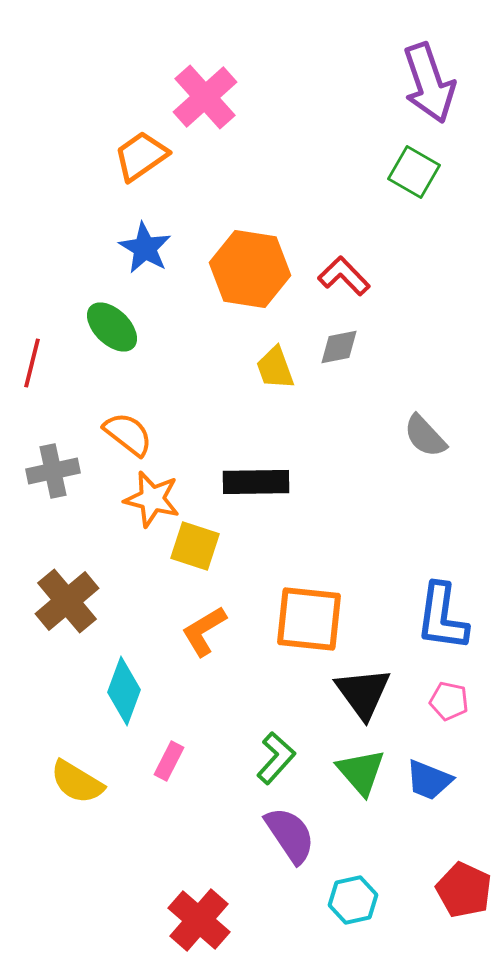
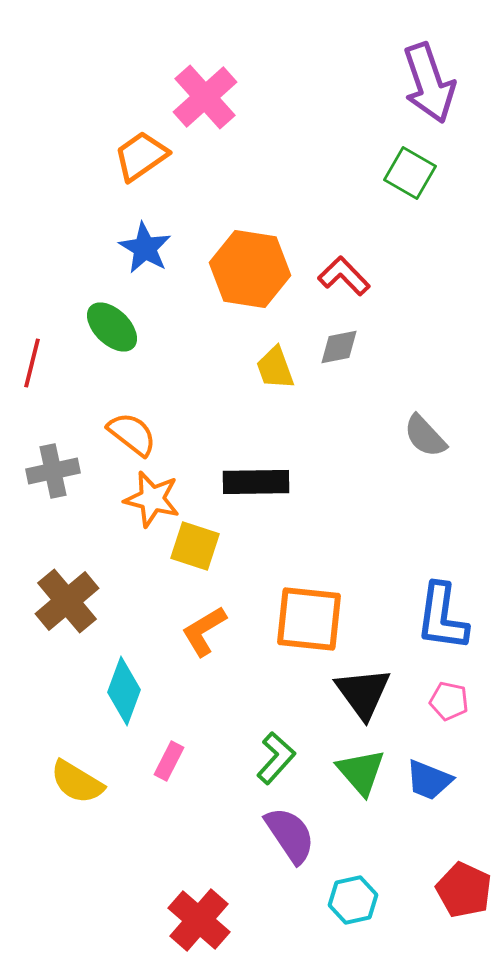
green square: moved 4 px left, 1 px down
orange semicircle: moved 4 px right
